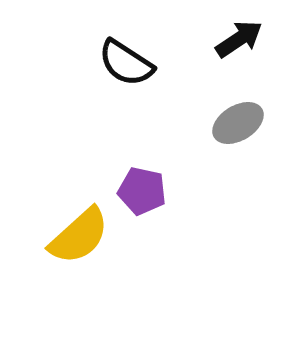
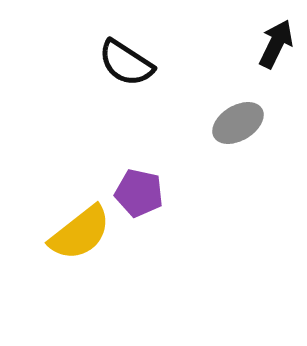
black arrow: moved 37 px right, 5 px down; rotated 30 degrees counterclockwise
purple pentagon: moved 3 px left, 2 px down
yellow semicircle: moved 1 px right, 3 px up; rotated 4 degrees clockwise
